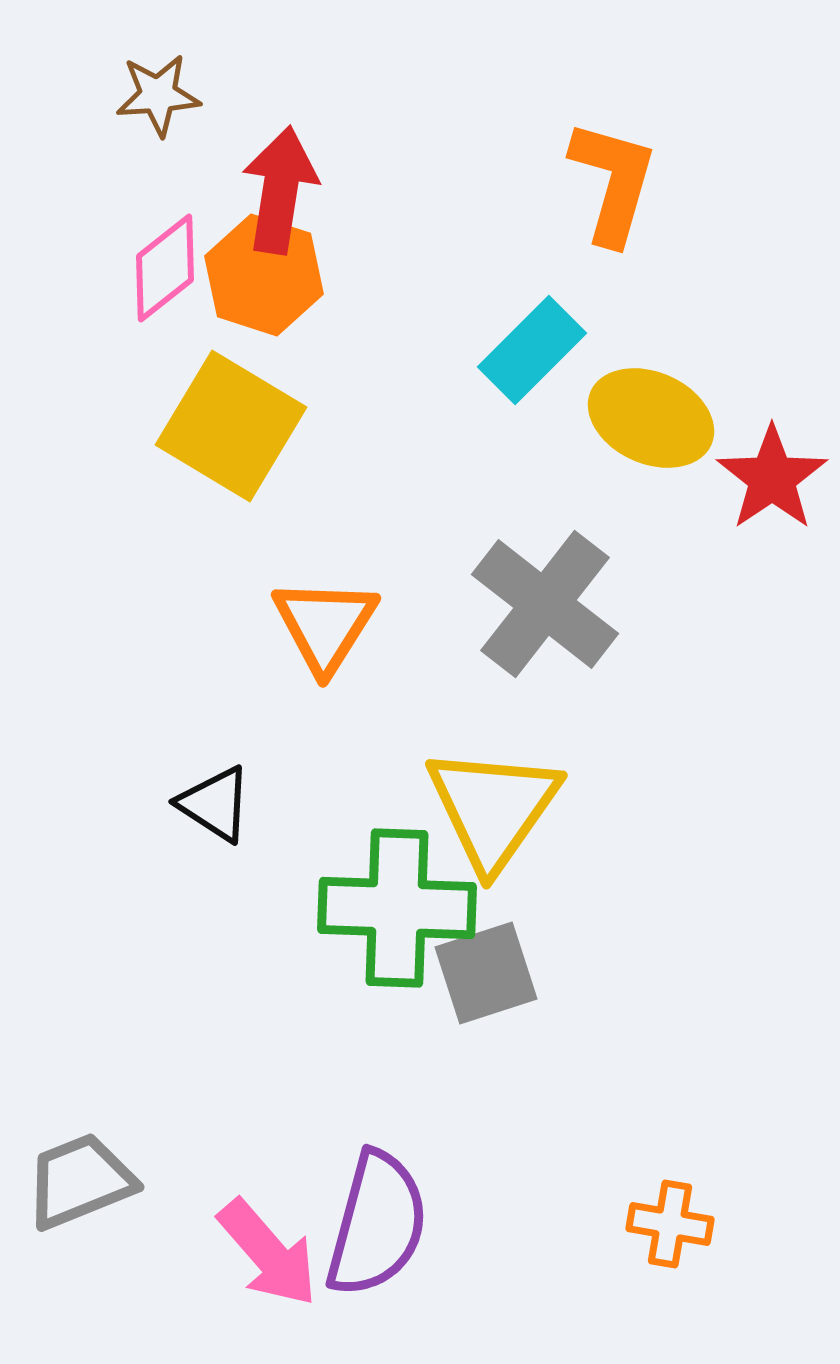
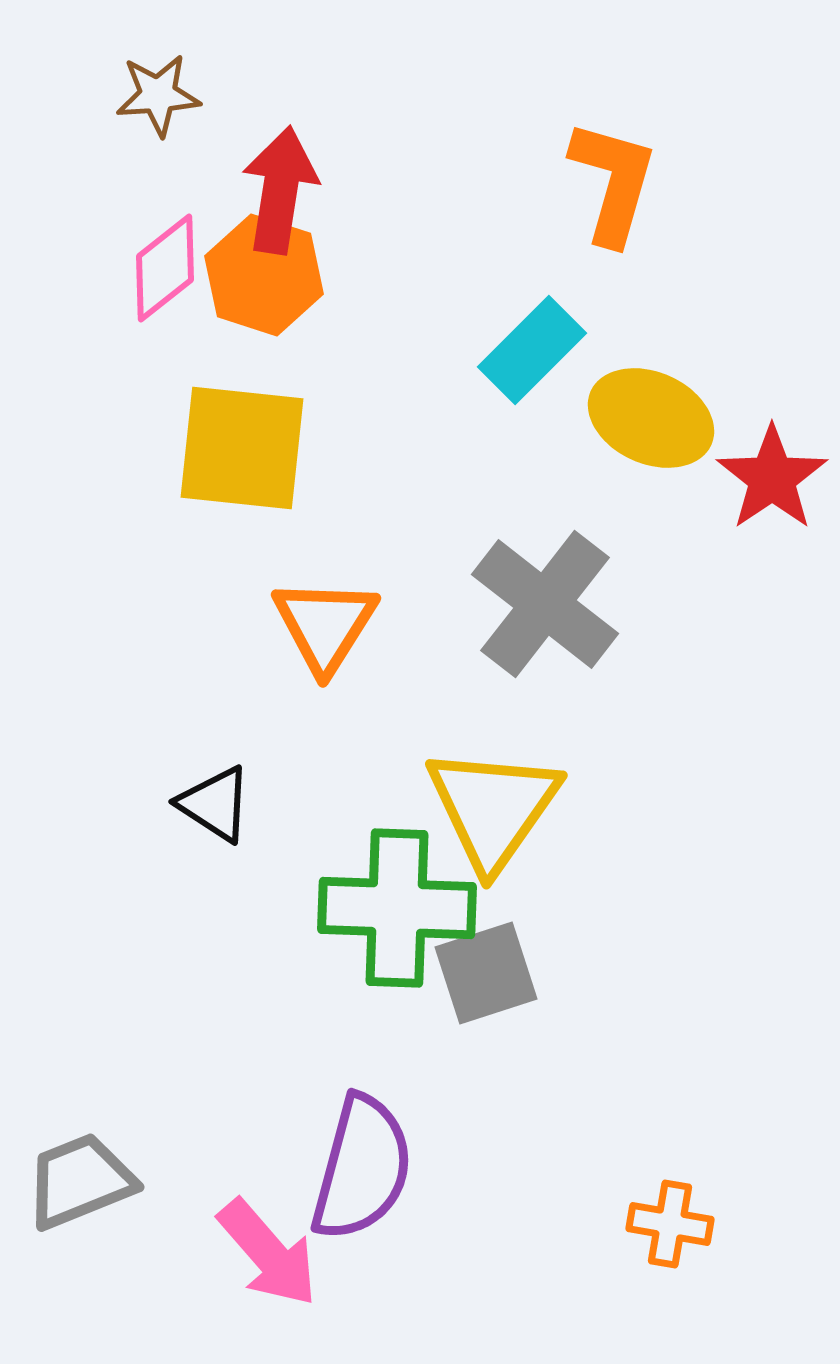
yellow square: moved 11 px right, 22 px down; rotated 25 degrees counterclockwise
purple semicircle: moved 15 px left, 56 px up
